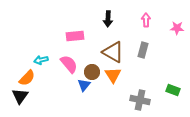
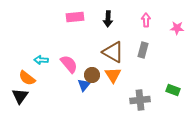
pink rectangle: moved 19 px up
cyan arrow: rotated 16 degrees clockwise
brown circle: moved 3 px down
orange semicircle: rotated 84 degrees clockwise
gray cross: rotated 18 degrees counterclockwise
